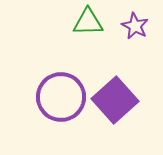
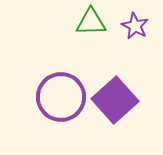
green triangle: moved 3 px right
